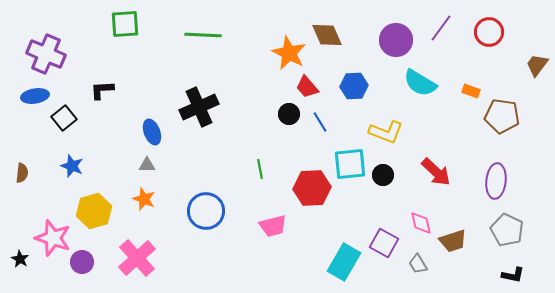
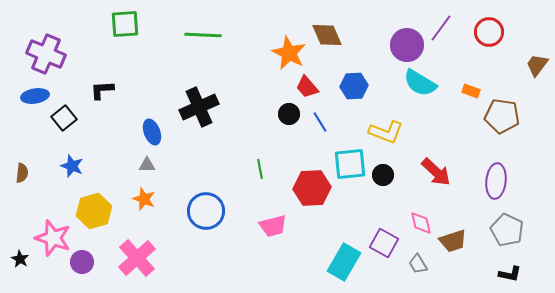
purple circle at (396, 40): moved 11 px right, 5 px down
black L-shape at (513, 275): moved 3 px left, 1 px up
